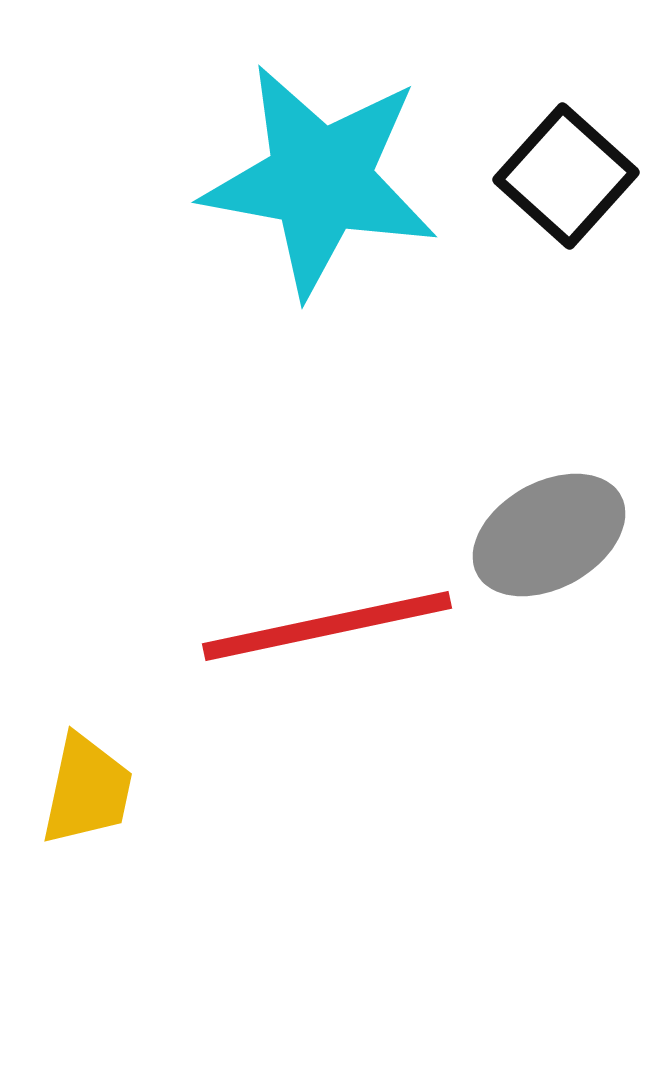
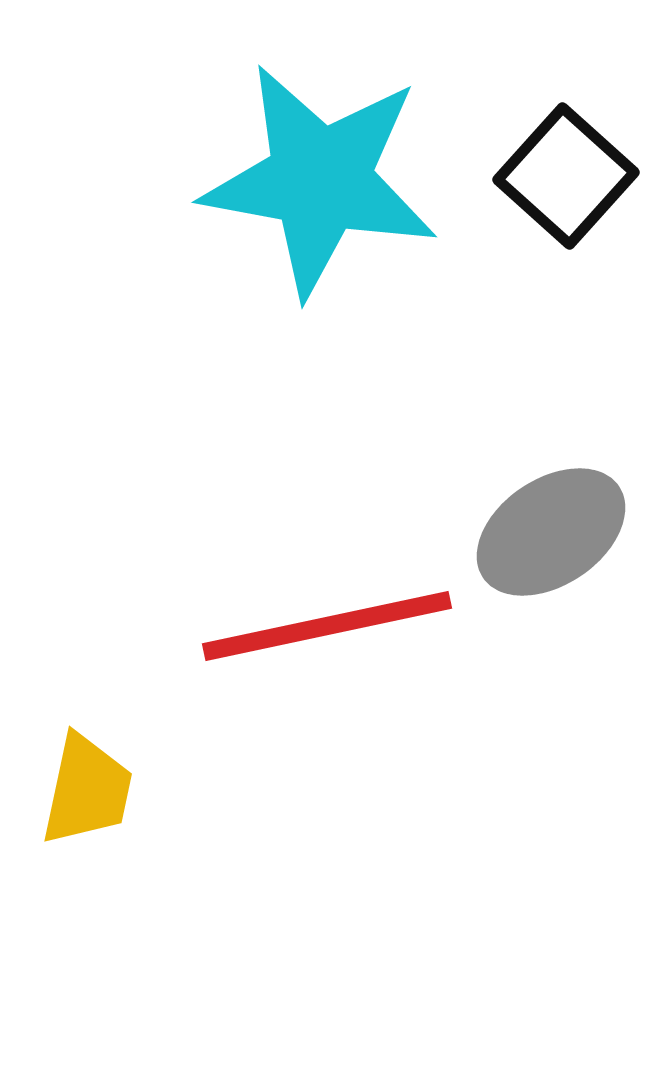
gray ellipse: moved 2 px right, 3 px up; rotated 5 degrees counterclockwise
